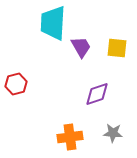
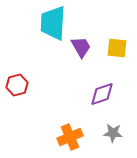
red hexagon: moved 1 px right, 1 px down
purple diamond: moved 5 px right
orange cross: rotated 15 degrees counterclockwise
